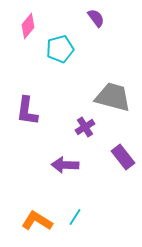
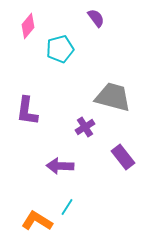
purple arrow: moved 5 px left, 1 px down
cyan line: moved 8 px left, 10 px up
